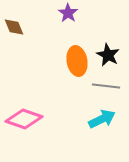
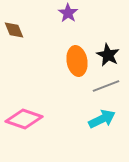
brown diamond: moved 3 px down
gray line: rotated 28 degrees counterclockwise
